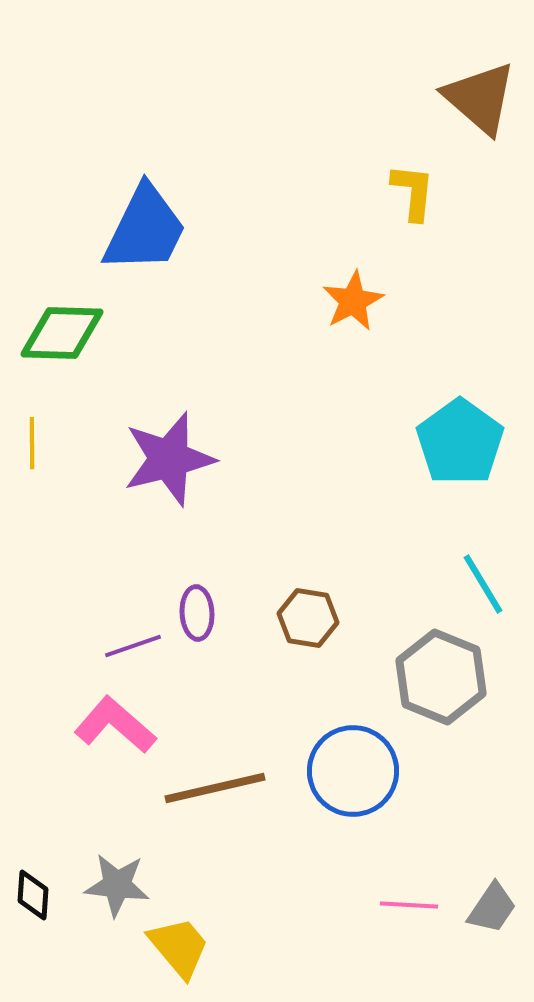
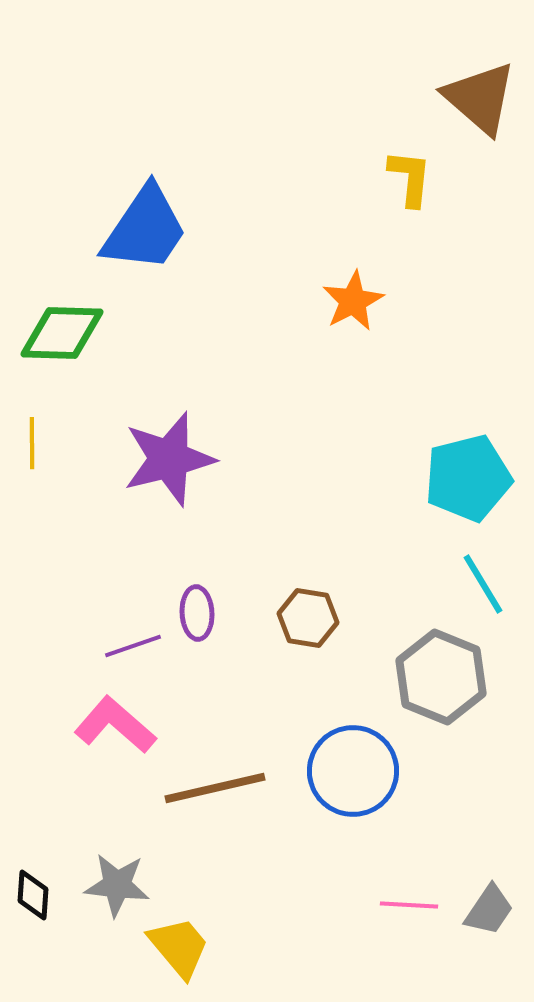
yellow L-shape: moved 3 px left, 14 px up
blue trapezoid: rotated 8 degrees clockwise
cyan pentagon: moved 8 px right, 36 px down; rotated 22 degrees clockwise
gray trapezoid: moved 3 px left, 2 px down
